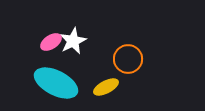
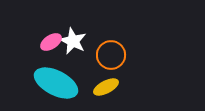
white star: rotated 20 degrees counterclockwise
orange circle: moved 17 px left, 4 px up
